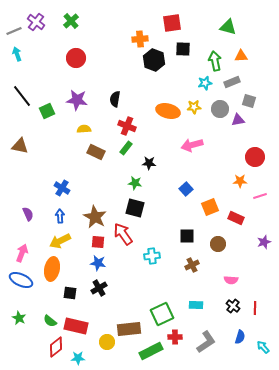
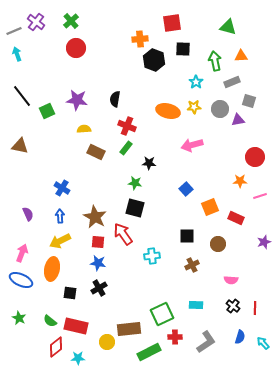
red circle at (76, 58): moved 10 px up
cyan star at (205, 83): moved 9 px left, 1 px up; rotated 24 degrees counterclockwise
cyan arrow at (263, 347): moved 4 px up
green rectangle at (151, 351): moved 2 px left, 1 px down
